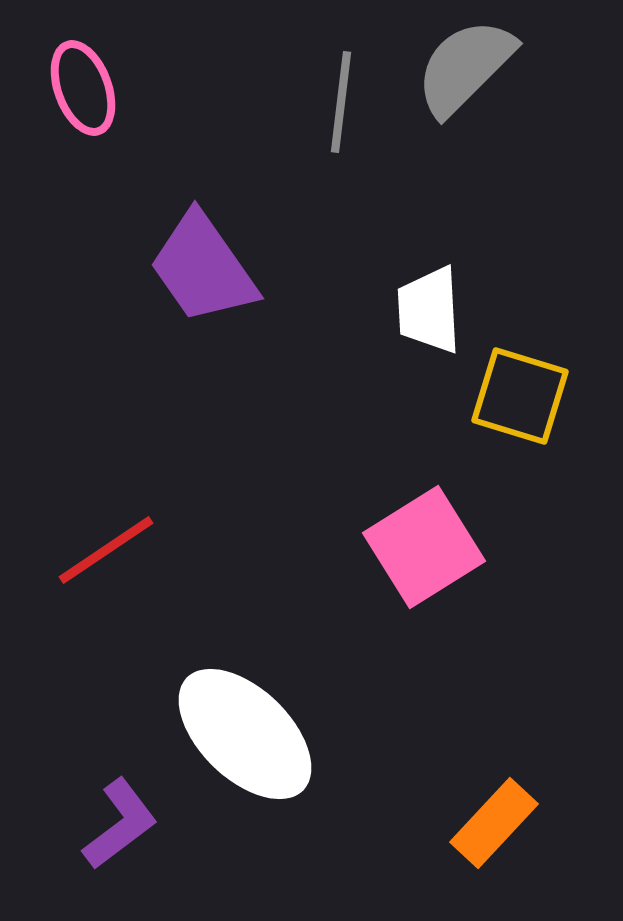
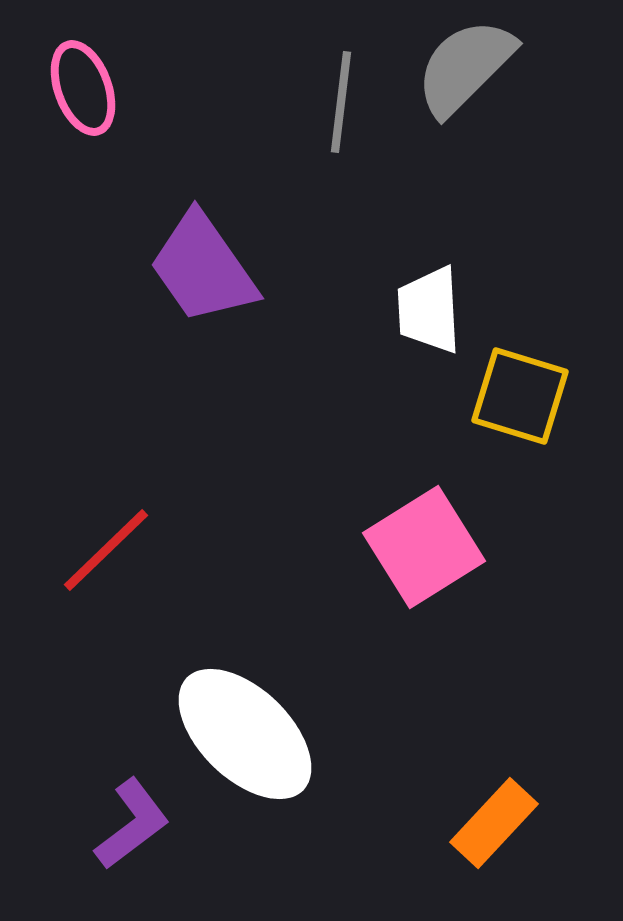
red line: rotated 10 degrees counterclockwise
purple L-shape: moved 12 px right
